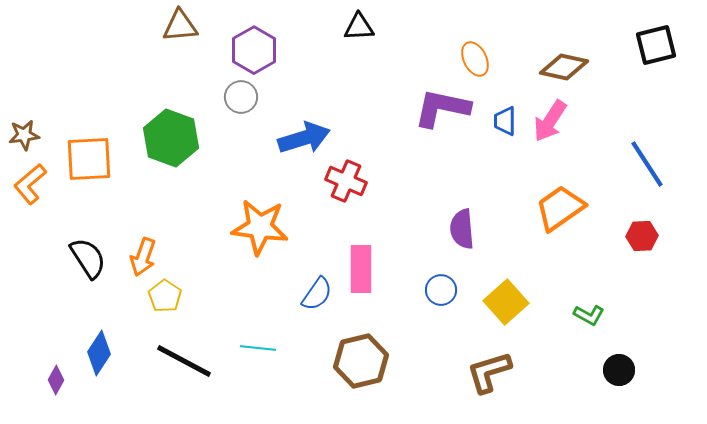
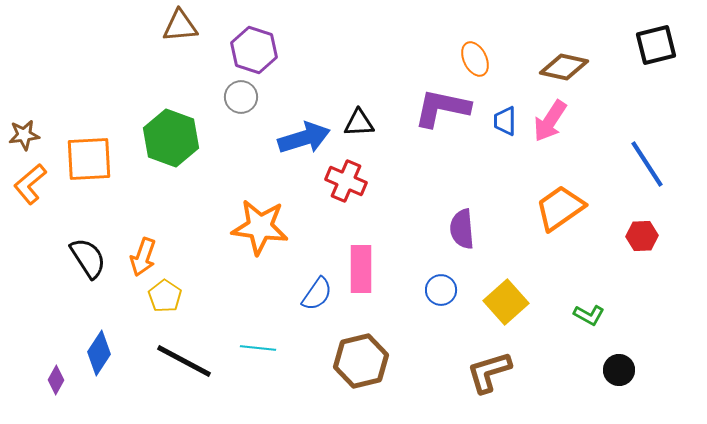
black triangle: moved 96 px down
purple hexagon: rotated 12 degrees counterclockwise
